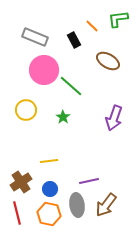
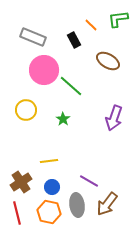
orange line: moved 1 px left, 1 px up
gray rectangle: moved 2 px left
green star: moved 2 px down
purple line: rotated 42 degrees clockwise
blue circle: moved 2 px right, 2 px up
brown arrow: moved 1 px right, 1 px up
orange hexagon: moved 2 px up
